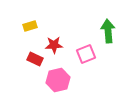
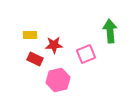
yellow rectangle: moved 9 px down; rotated 16 degrees clockwise
green arrow: moved 2 px right
